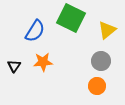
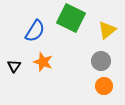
orange star: rotated 24 degrees clockwise
orange circle: moved 7 px right
